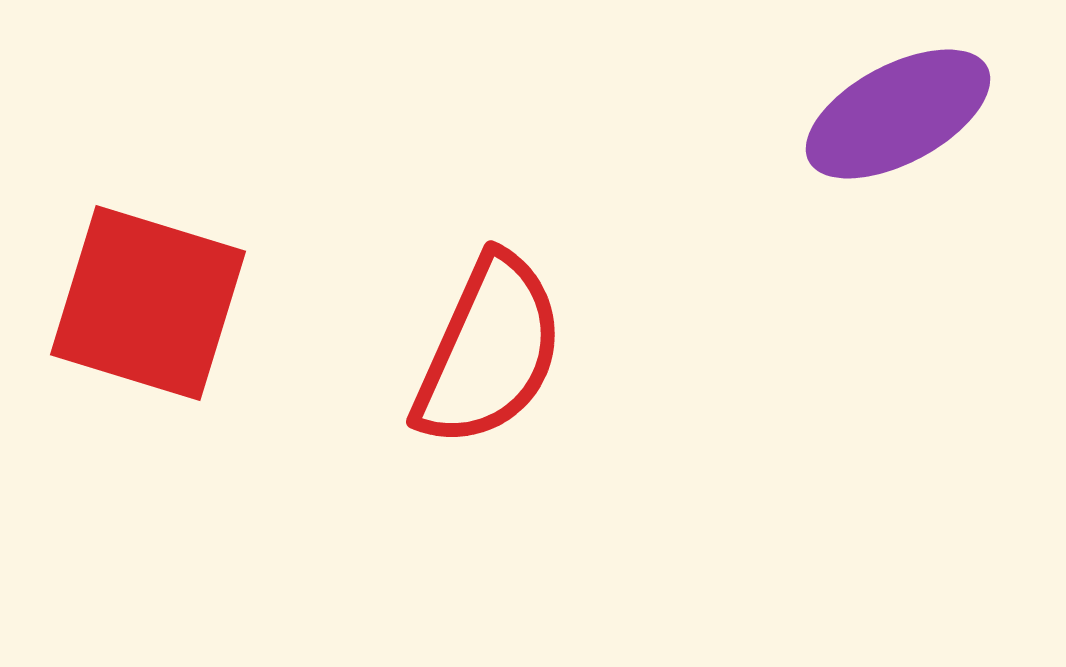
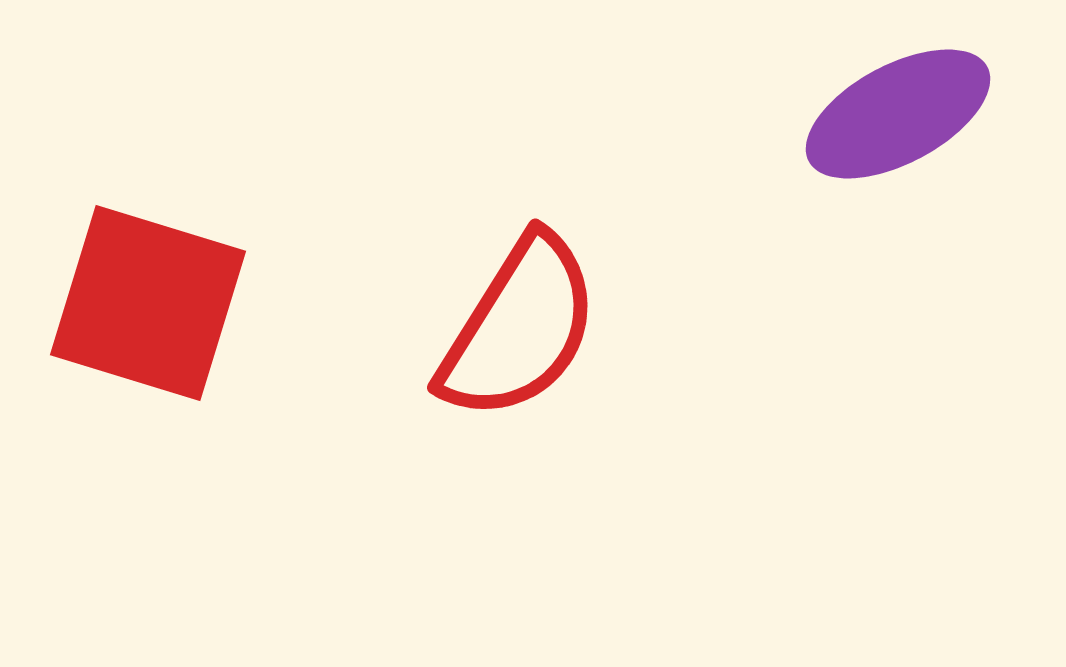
red semicircle: moved 30 px right, 23 px up; rotated 8 degrees clockwise
